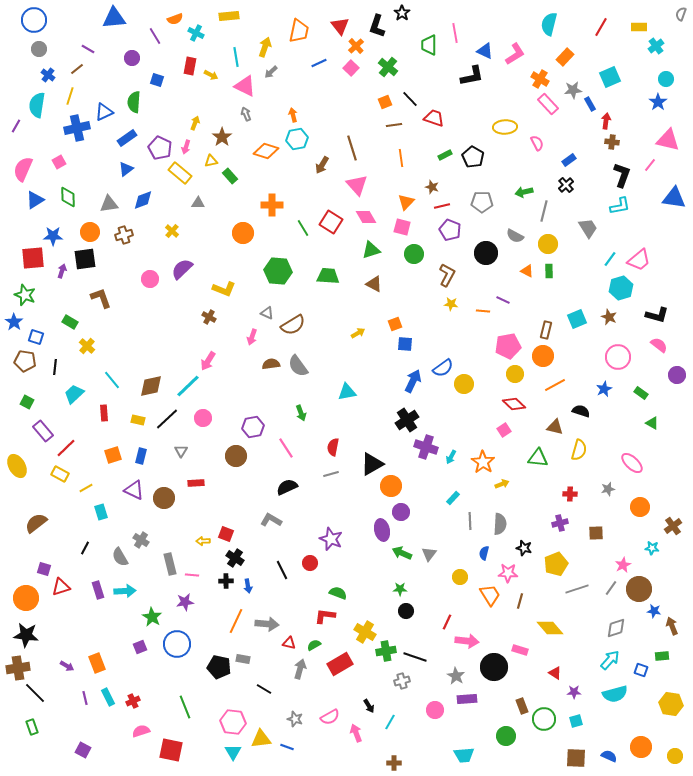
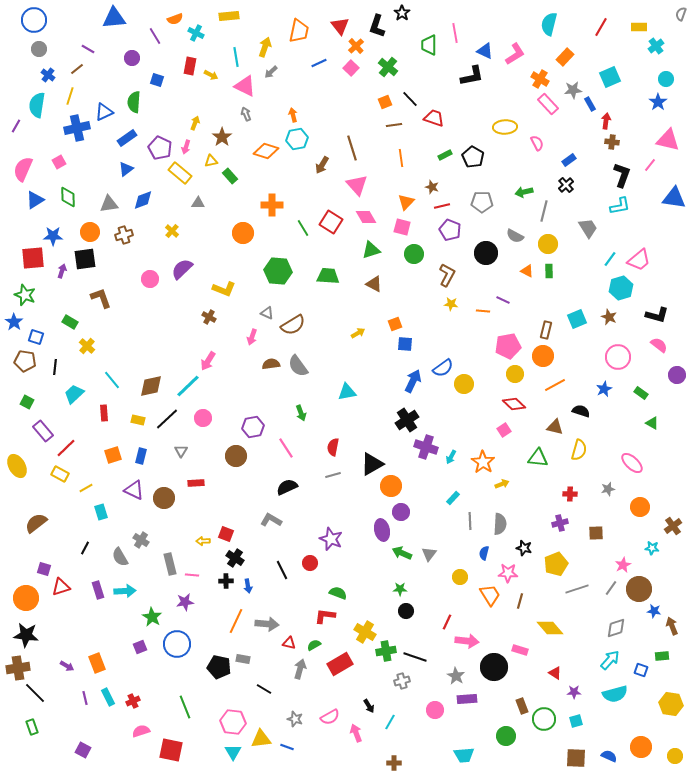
gray line at (331, 474): moved 2 px right, 1 px down
